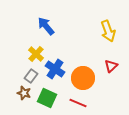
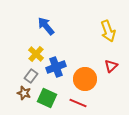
blue cross: moved 1 px right, 2 px up; rotated 36 degrees clockwise
orange circle: moved 2 px right, 1 px down
